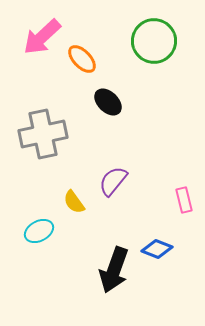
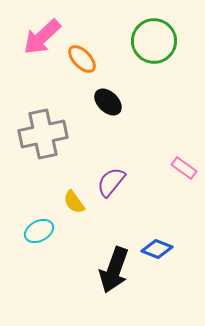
purple semicircle: moved 2 px left, 1 px down
pink rectangle: moved 32 px up; rotated 40 degrees counterclockwise
